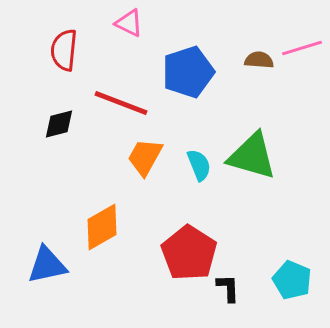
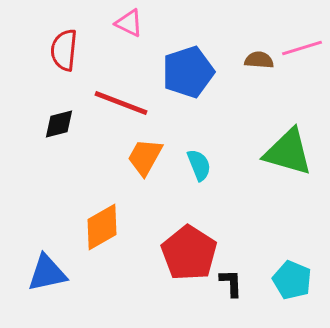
green triangle: moved 36 px right, 4 px up
blue triangle: moved 8 px down
black L-shape: moved 3 px right, 5 px up
